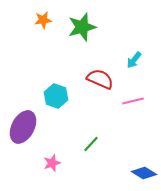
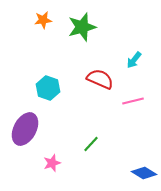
cyan hexagon: moved 8 px left, 8 px up
purple ellipse: moved 2 px right, 2 px down
